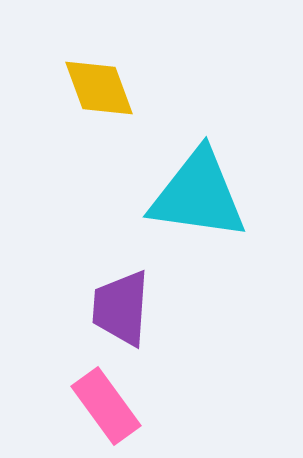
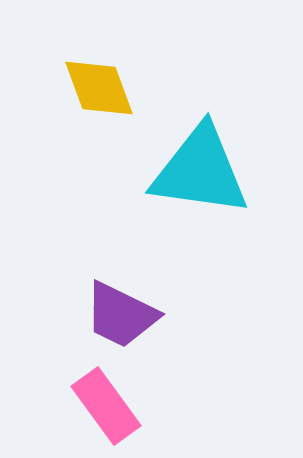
cyan triangle: moved 2 px right, 24 px up
purple trapezoid: moved 7 px down; rotated 68 degrees counterclockwise
